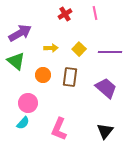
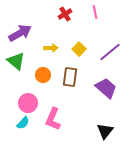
pink line: moved 1 px up
purple line: rotated 40 degrees counterclockwise
pink L-shape: moved 6 px left, 10 px up
